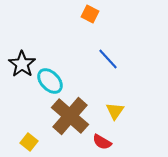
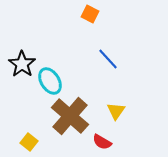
cyan ellipse: rotated 12 degrees clockwise
yellow triangle: moved 1 px right
